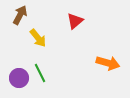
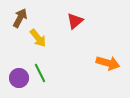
brown arrow: moved 3 px down
